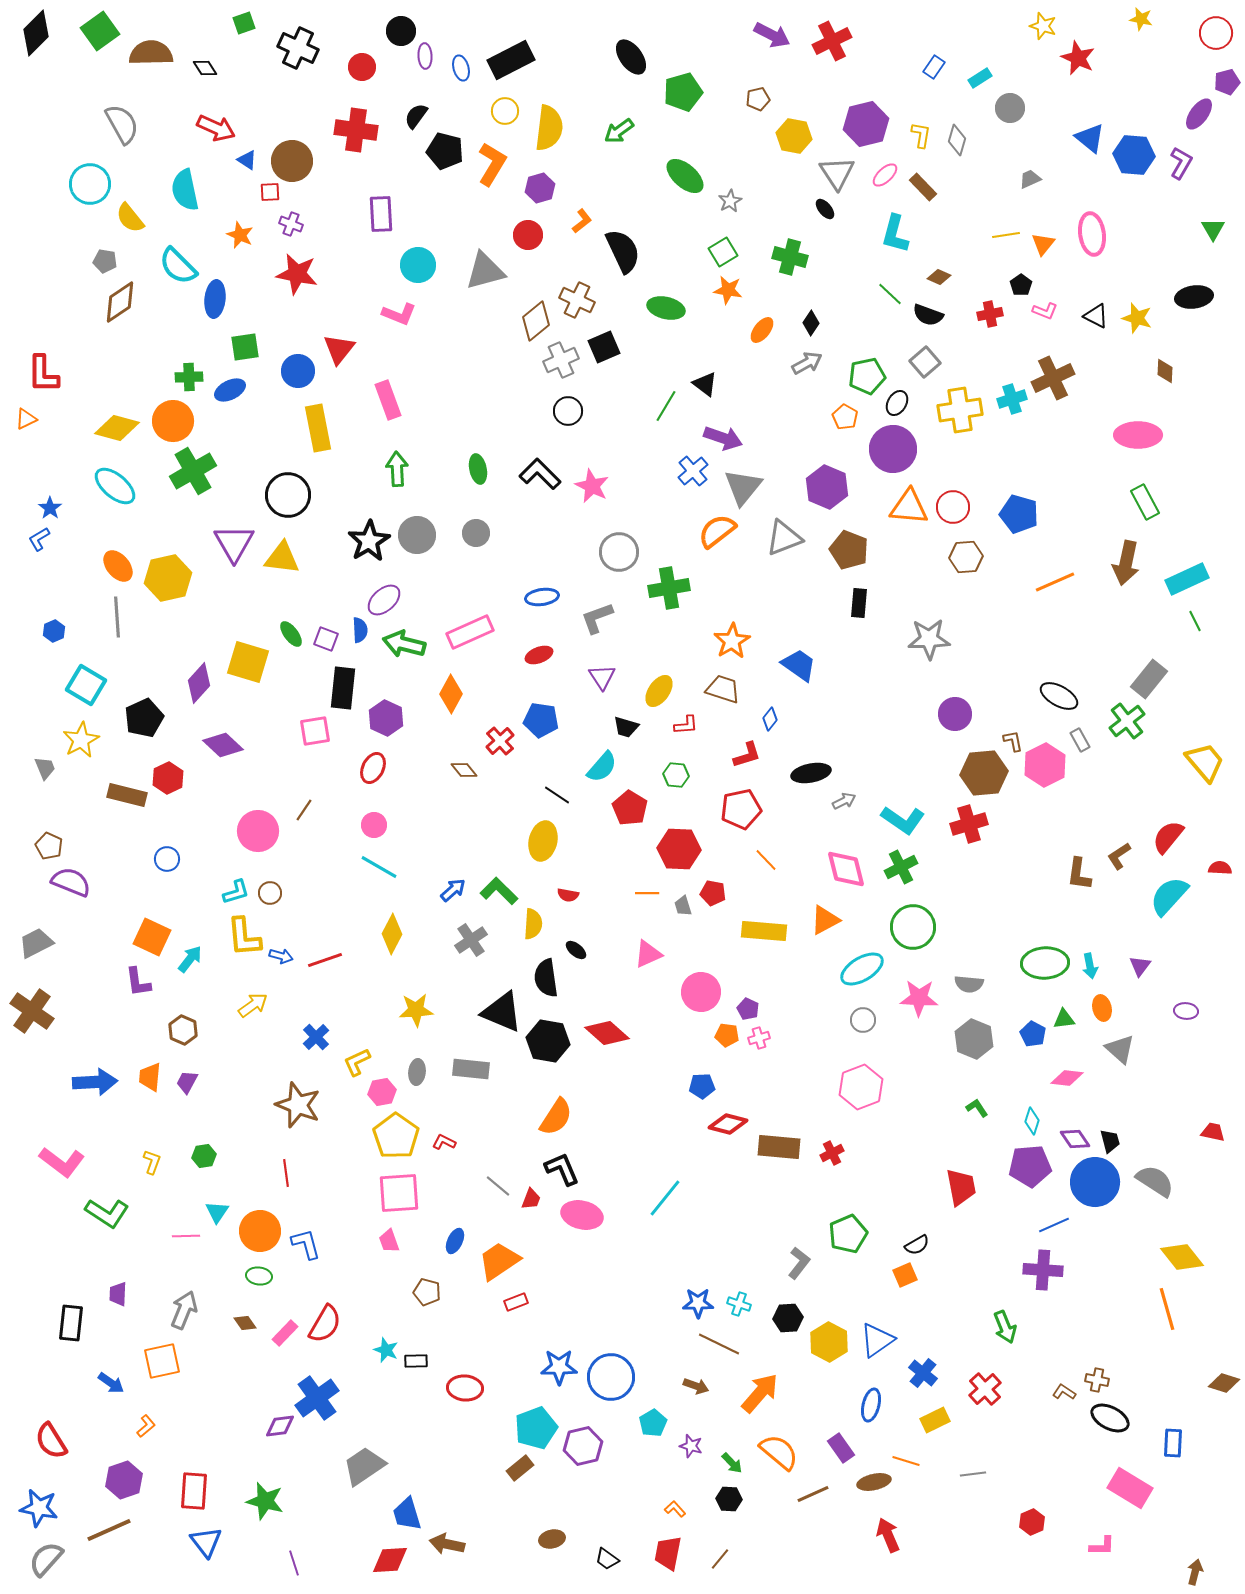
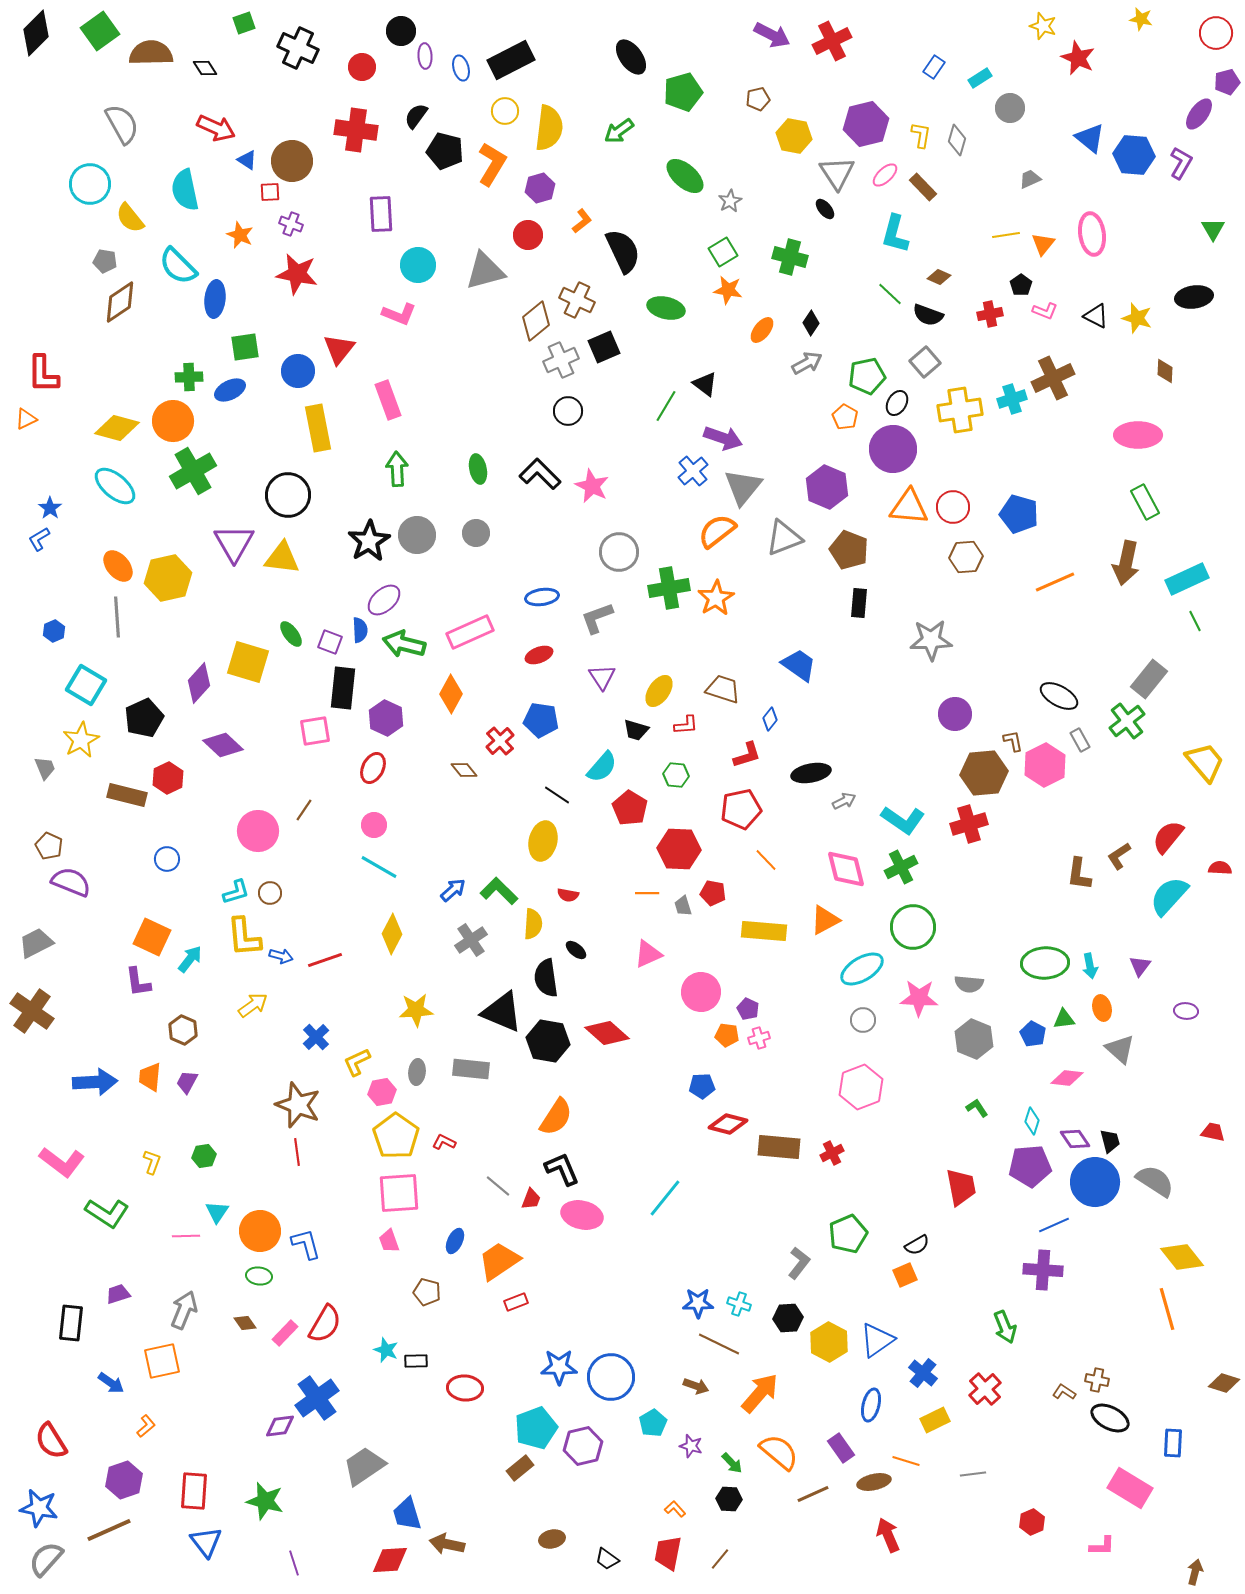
purple square at (326, 639): moved 4 px right, 3 px down
gray star at (929, 639): moved 2 px right, 1 px down
orange star at (732, 641): moved 16 px left, 43 px up
black trapezoid at (626, 727): moved 10 px right, 3 px down
red line at (286, 1173): moved 11 px right, 21 px up
purple trapezoid at (118, 1294): rotated 70 degrees clockwise
